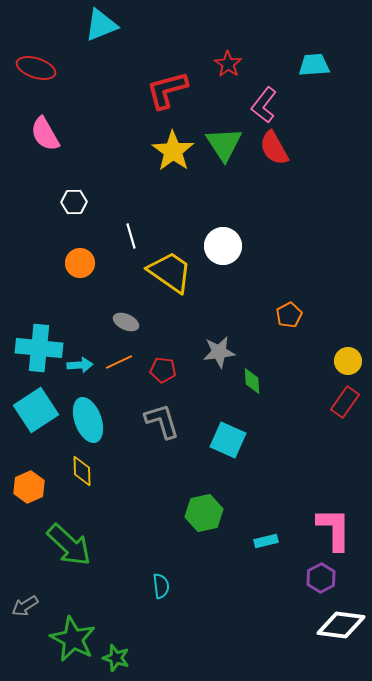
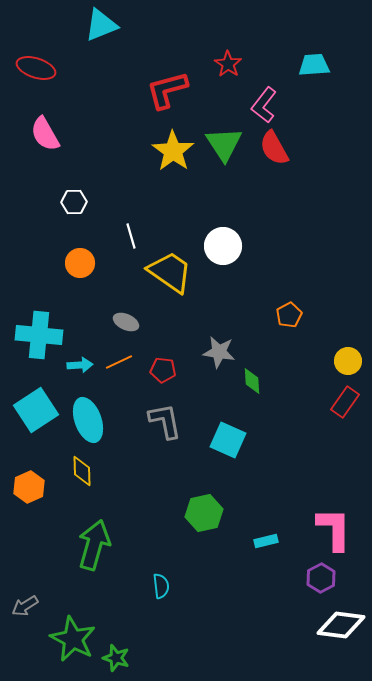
cyan cross at (39, 348): moved 13 px up
gray star at (219, 352): rotated 16 degrees clockwise
gray L-shape at (162, 421): moved 3 px right; rotated 6 degrees clockwise
green arrow at (69, 545): moved 25 px right; rotated 117 degrees counterclockwise
